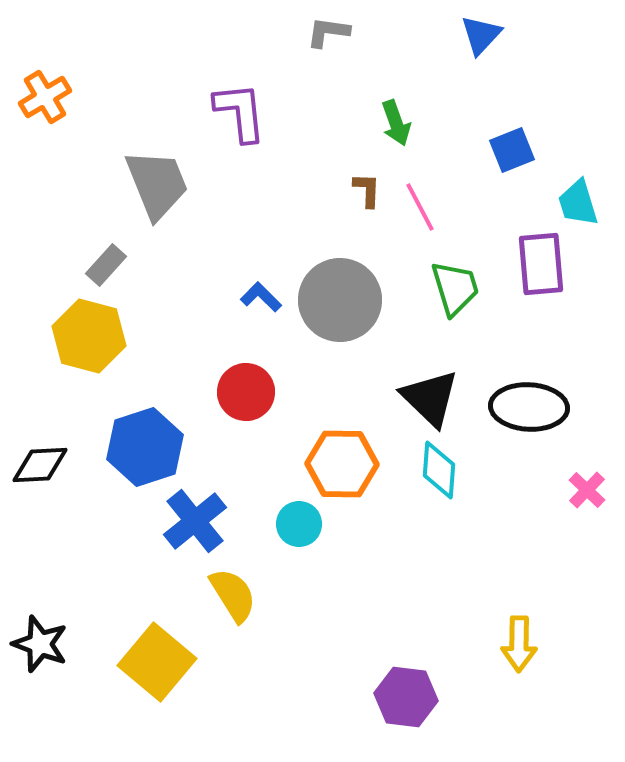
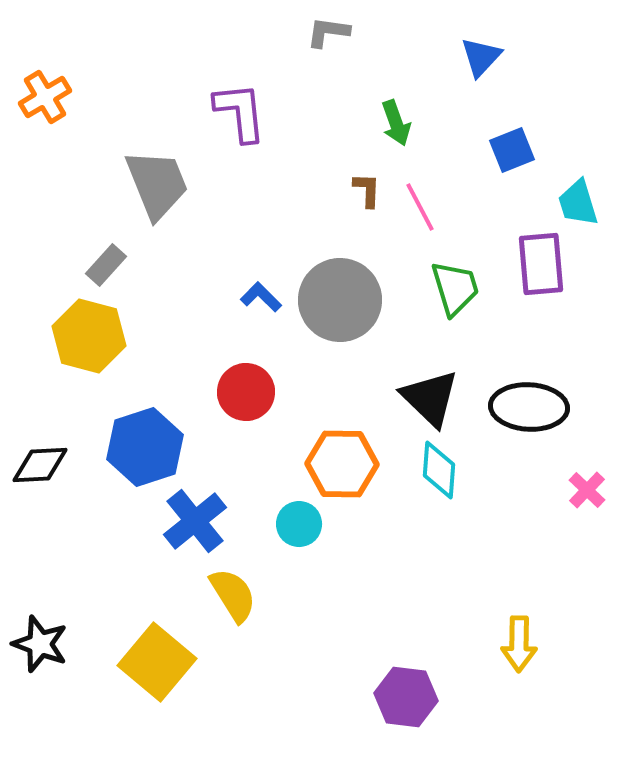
blue triangle: moved 22 px down
